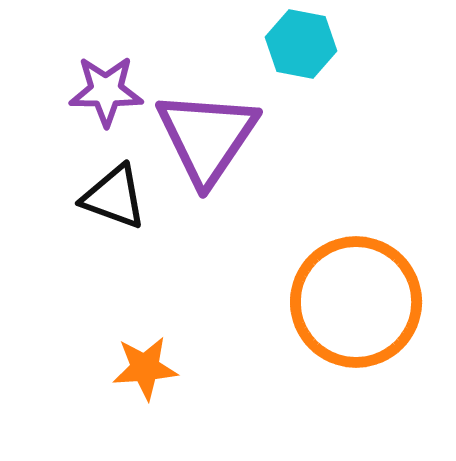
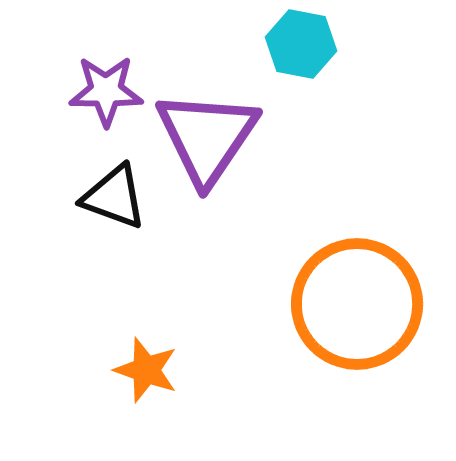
orange circle: moved 1 px right, 2 px down
orange star: moved 1 px right, 2 px down; rotated 24 degrees clockwise
